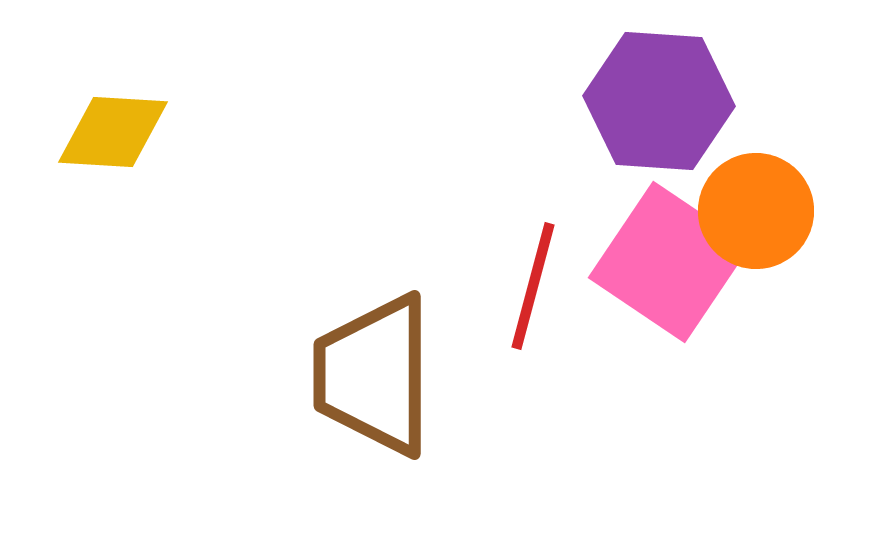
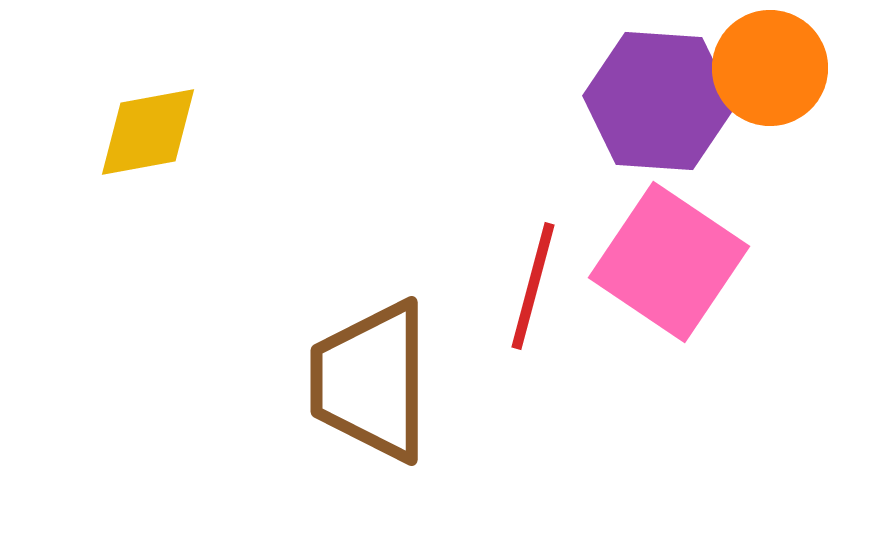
yellow diamond: moved 35 px right; rotated 14 degrees counterclockwise
orange circle: moved 14 px right, 143 px up
brown trapezoid: moved 3 px left, 6 px down
